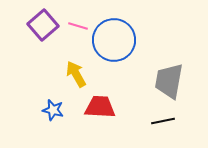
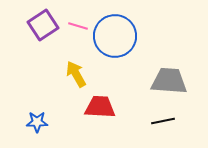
purple square: rotated 8 degrees clockwise
blue circle: moved 1 px right, 4 px up
gray trapezoid: rotated 84 degrees clockwise
blue star: moved 16 px left, 12 px down; rotated 15 degrees counterclockwise
